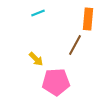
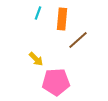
cyan line: rotated 48 degrees counterclockwise
orange rectangle: moved 26 px left
brown line: moved 3 px right, 5 px up; rotated 20 degrees clockwise
